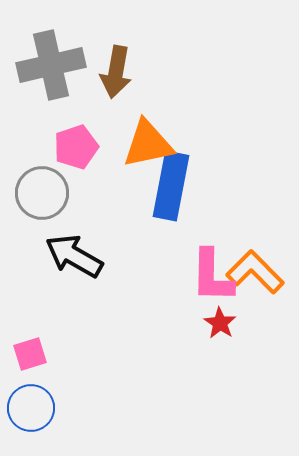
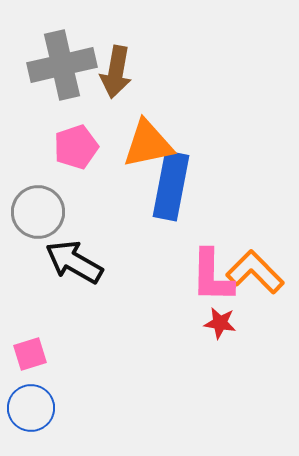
gray cross: moved 11 px right
gray circle: moved 4 px left, 19 px down
black arrow: moved 6 px down
red star: rotated 24 degrees counterclockwise
